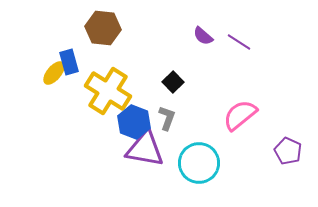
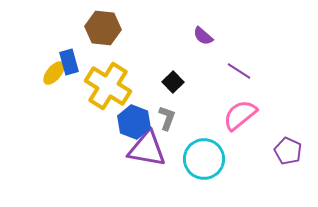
purple line: moved 29 px down
yellow cross: moved 5 px up
purple triangle: moved 2 px right
cyan circle: moved 5 px right, 4 px up
